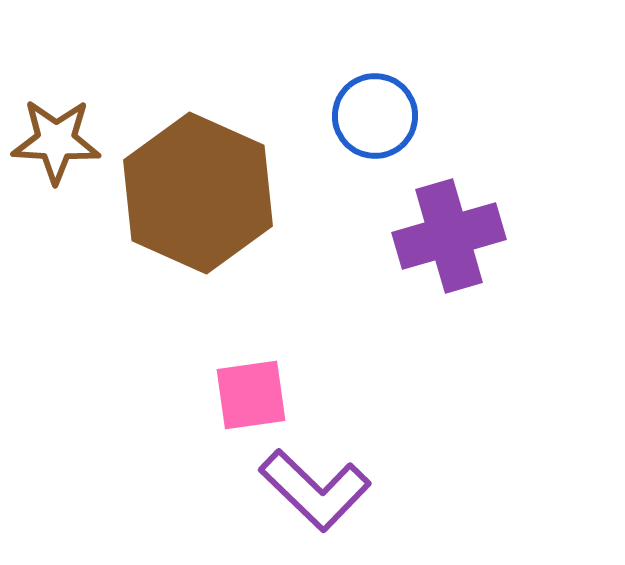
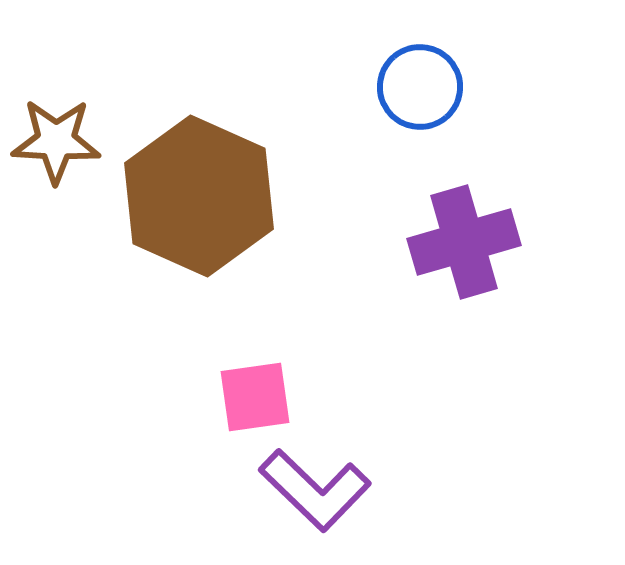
blue circle: moved 45 px right, 29 px up
brown hexagon: moved 1 px right, 3 px down
purple cross: moved 15 px right, 6 px down
pink square: moved 4 px right, 2 px down
